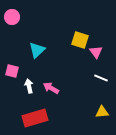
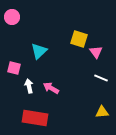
yellow square: moved 1 px left, 1 px up
cyan triangle: moved 2 px right, 1 px down
pink square: moved 2 px right, 3 px up
red rectangle: rotated 25 degrees clockwise
